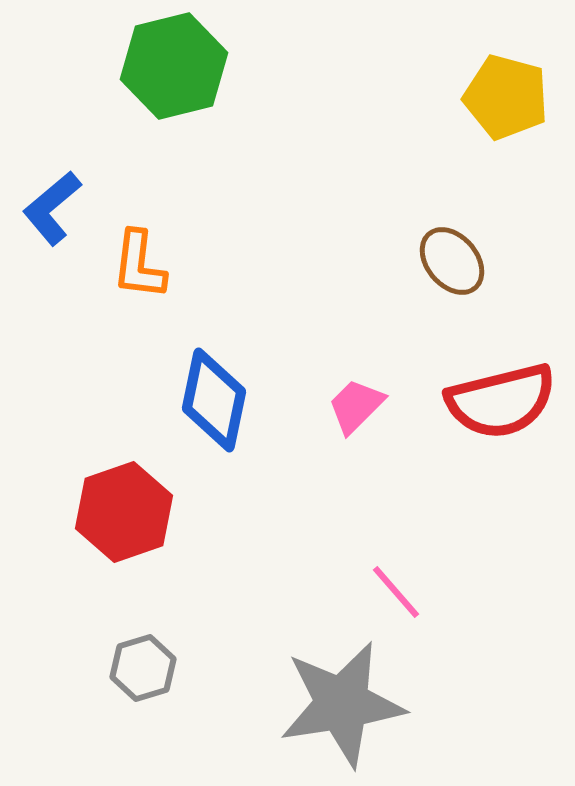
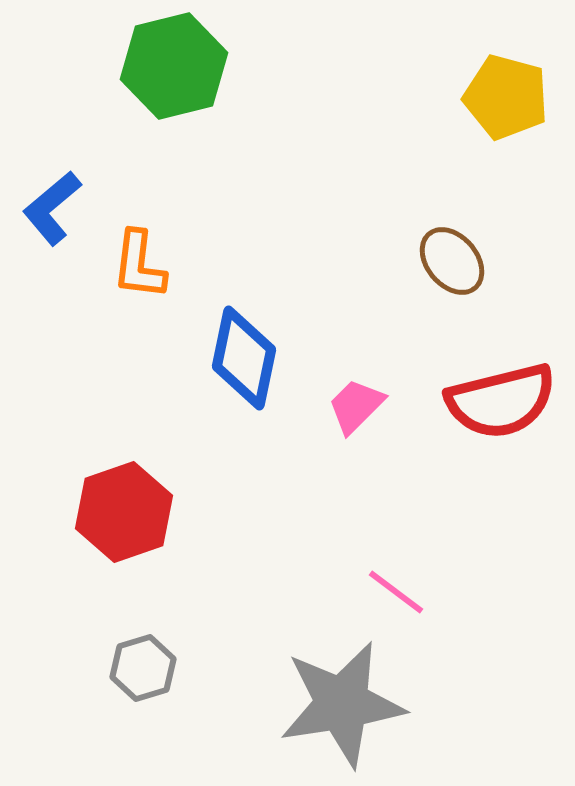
blue diamond: moved 30 px right, 42 px up
pink line: rotated 12 degrees counterclockwise
